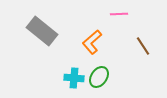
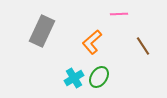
gray rectangle: rotated 76 degrees clockwise
cyan cross: rotated 36 degrees counterclockwise
